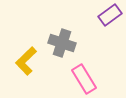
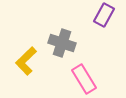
purple rectangle: moved 6 px left; rotated 25 degrees counterclockwise
